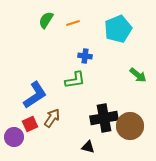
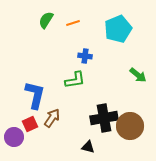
blue L-shape: rotated 44 degrees counterclockwise
